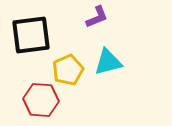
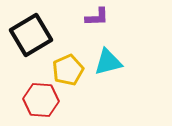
purple L-shape: rotated 20 degrees clockwise
black square: rotated 24 degrees counterclockwise
